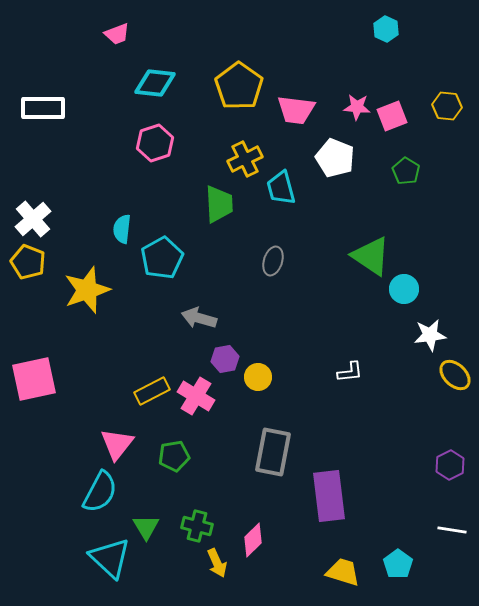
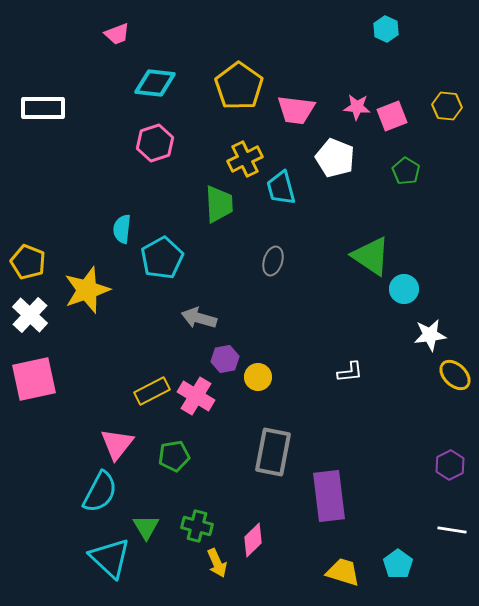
white cross at (33, 219): moved 3 px left, 96 px down; rotated 6 degrees counterclockwise
